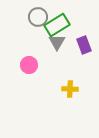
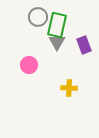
green rectangle: rotated 45 degrees counterclockwise
yellow cross: moved 1 px left, 1 px up
